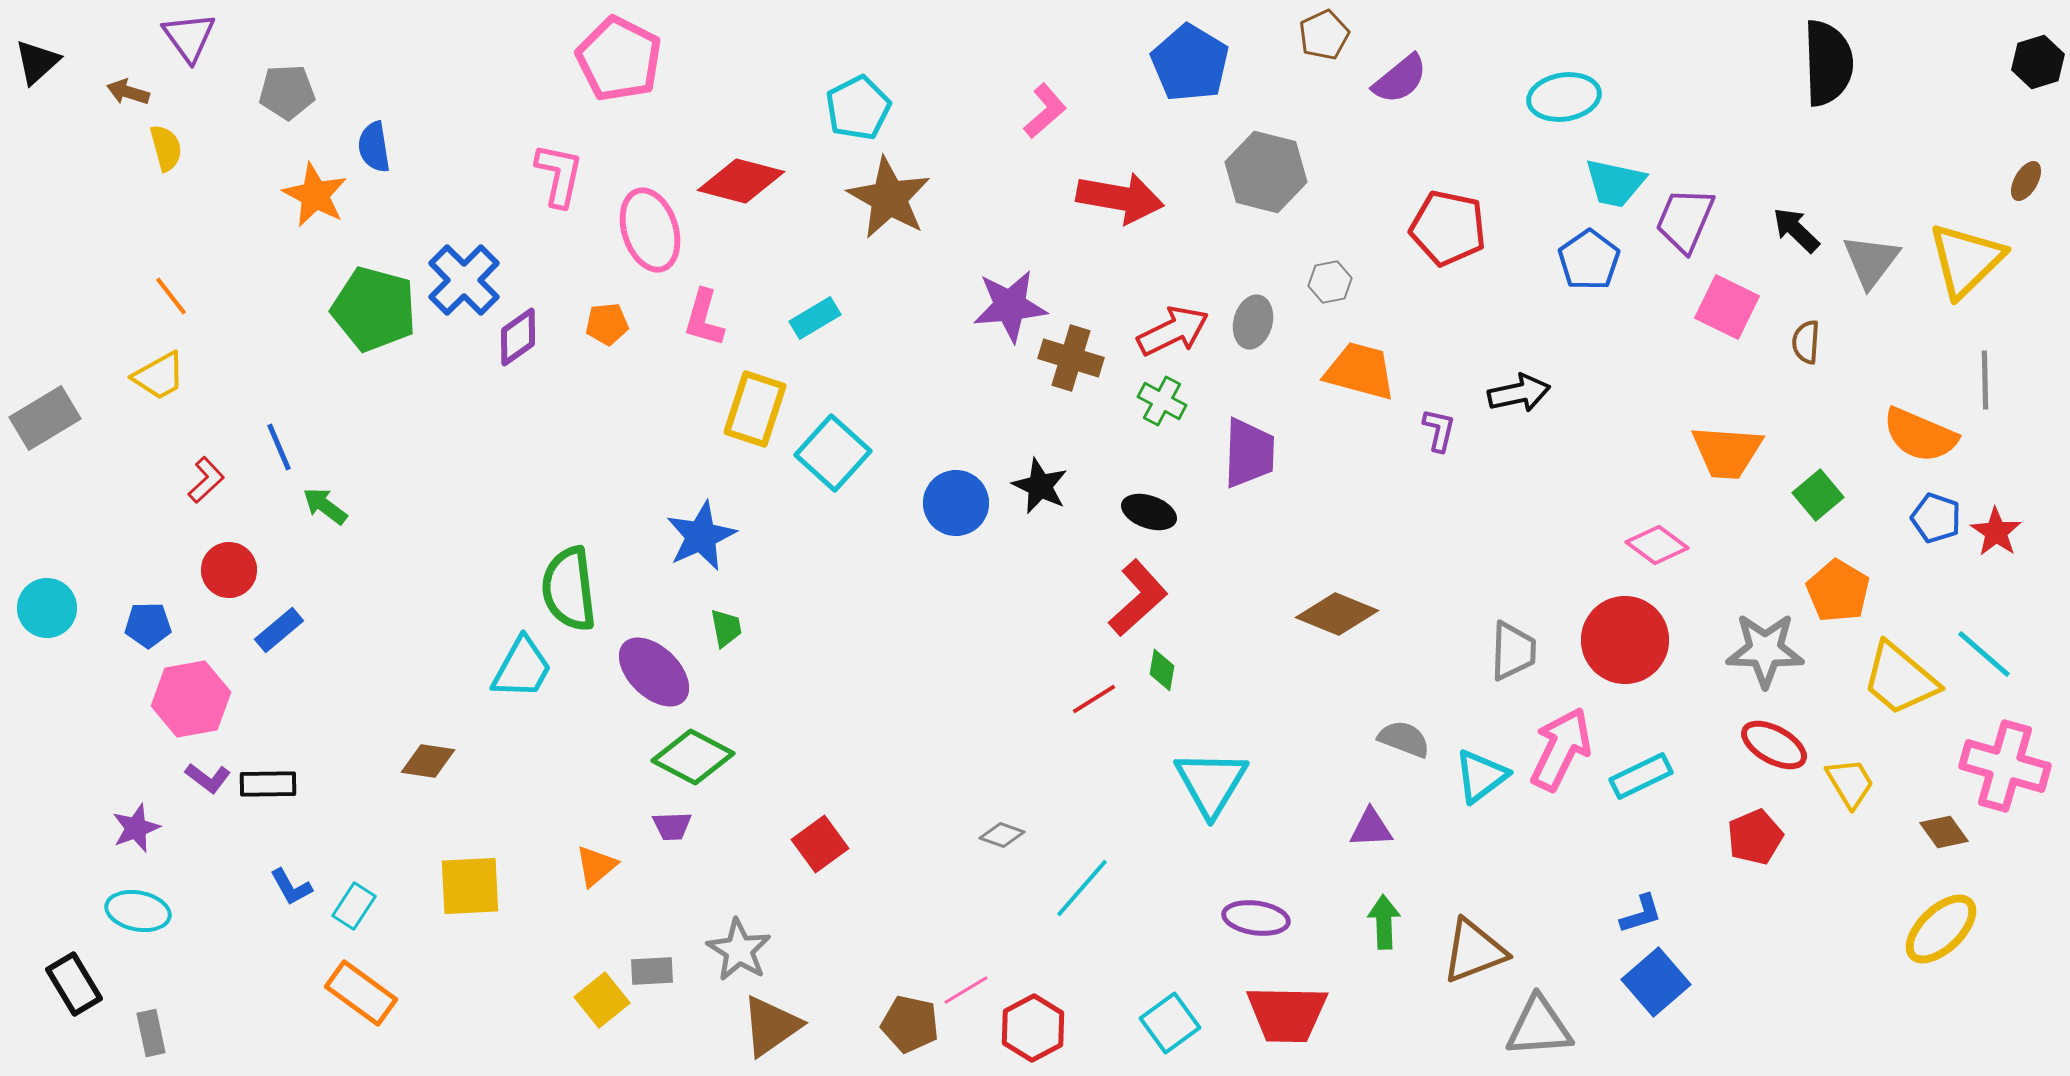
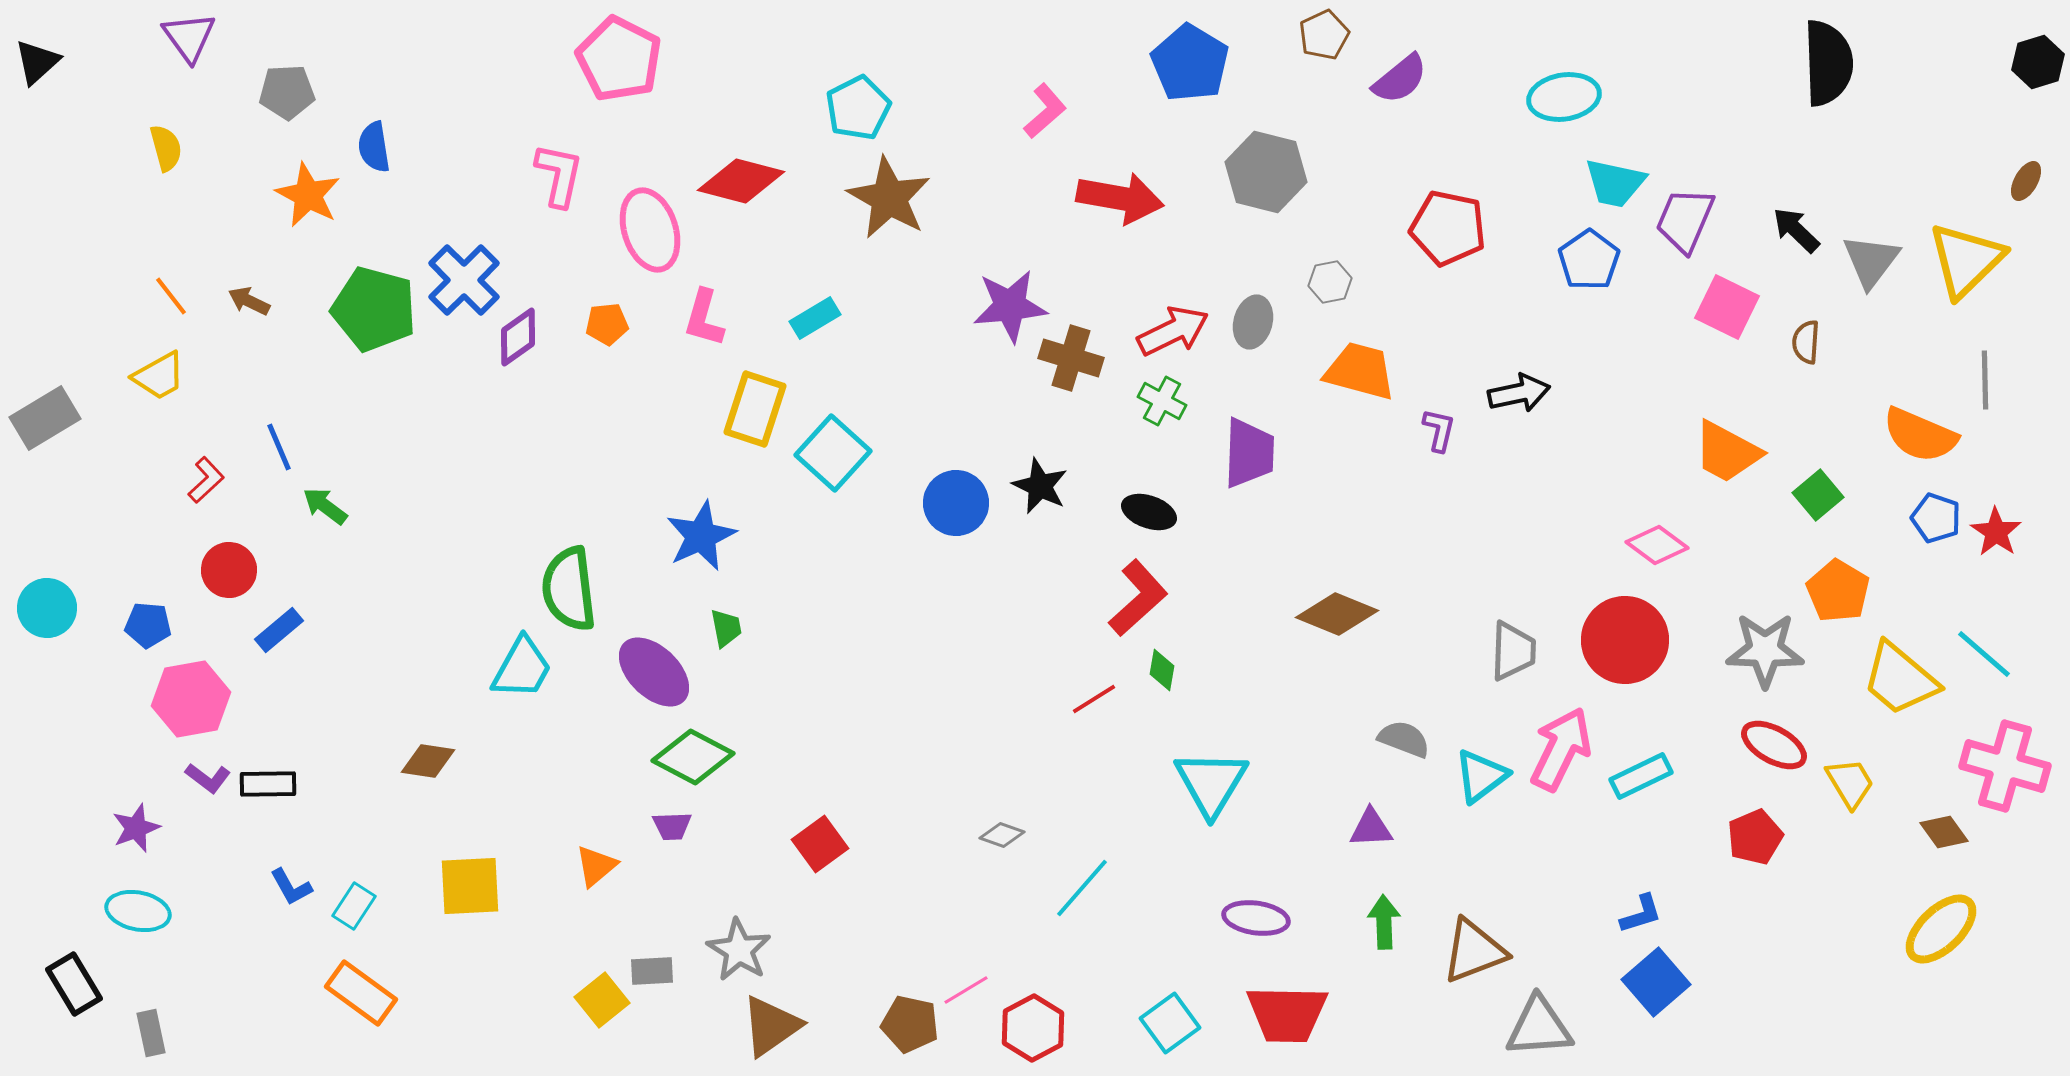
brown arrow at (128, 92): moved 121 px right, 209 px down; rotated 9 degrees clockwise
orange star at (315, 195): moved 7 px left
orange trapezoid at (1727, 452): rotated 24 degrees clockwise
blue pentagon at (148, 625): rotated 6 degrees clockwise
